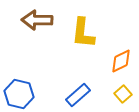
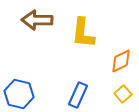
blue rectangle: rotated 25 degrees counterclockwise
